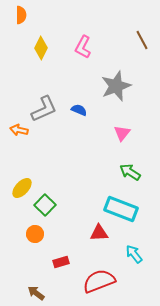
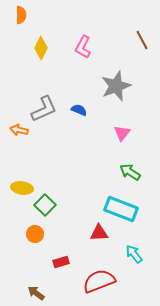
yellow ellipse: rotated 55 degrees clockwise
